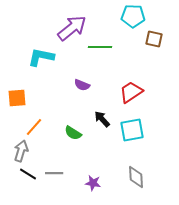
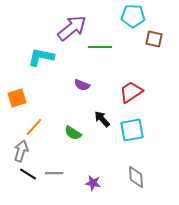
orange square: rotated 12 degrees counterclockwise
